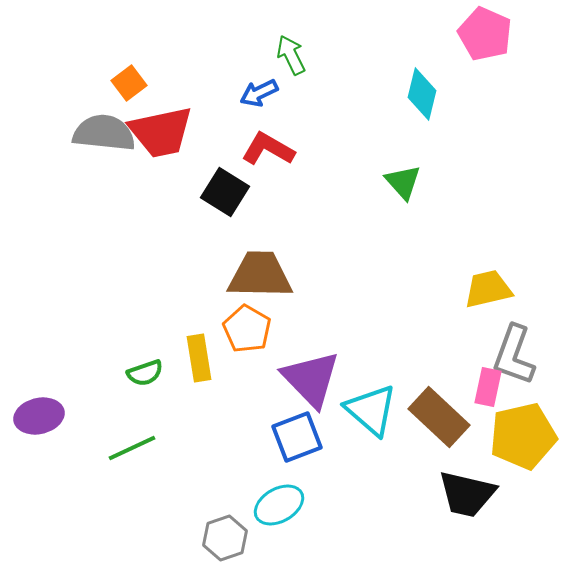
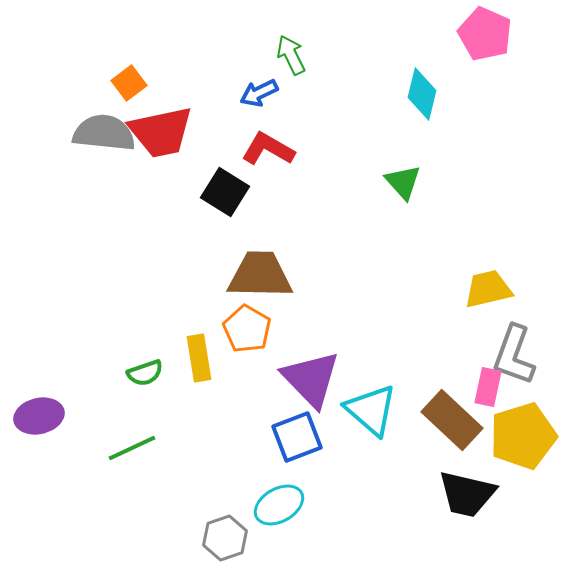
brown rectangle: moved 13 px right, 3 px down
yellow pentagon: rotated 4 degrees counterclockwise
